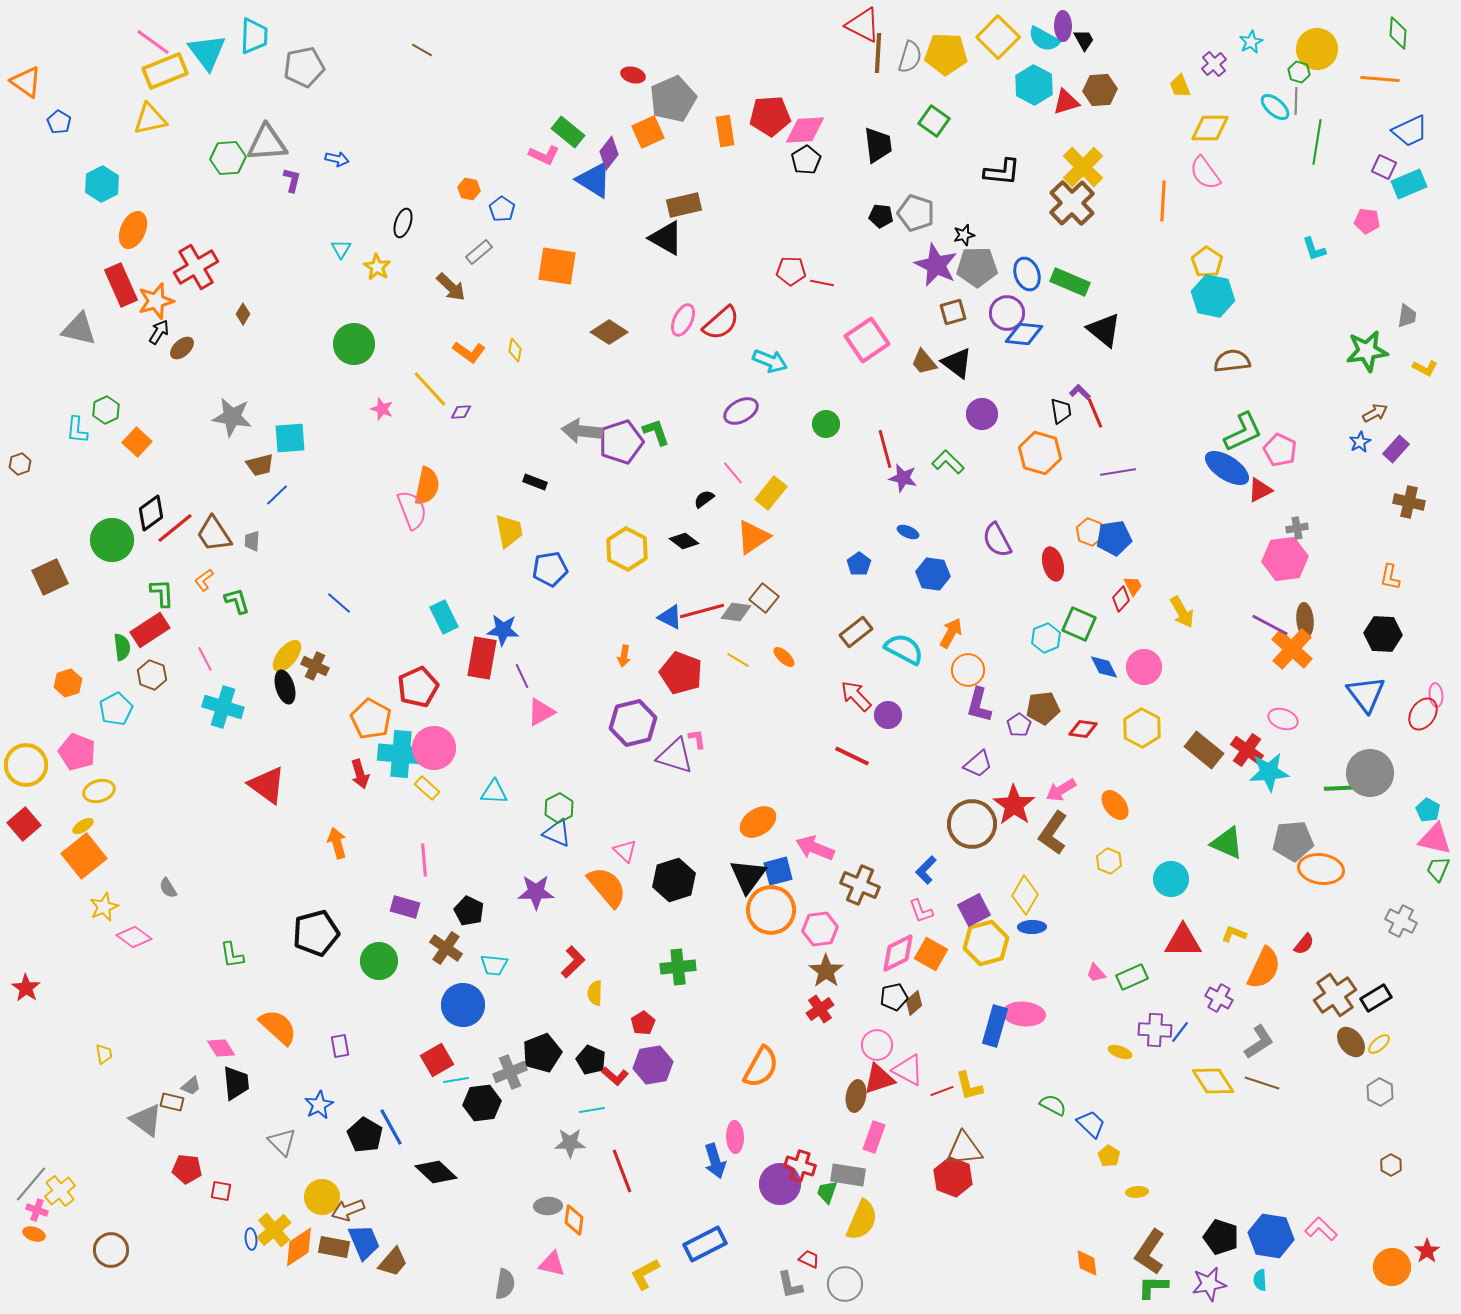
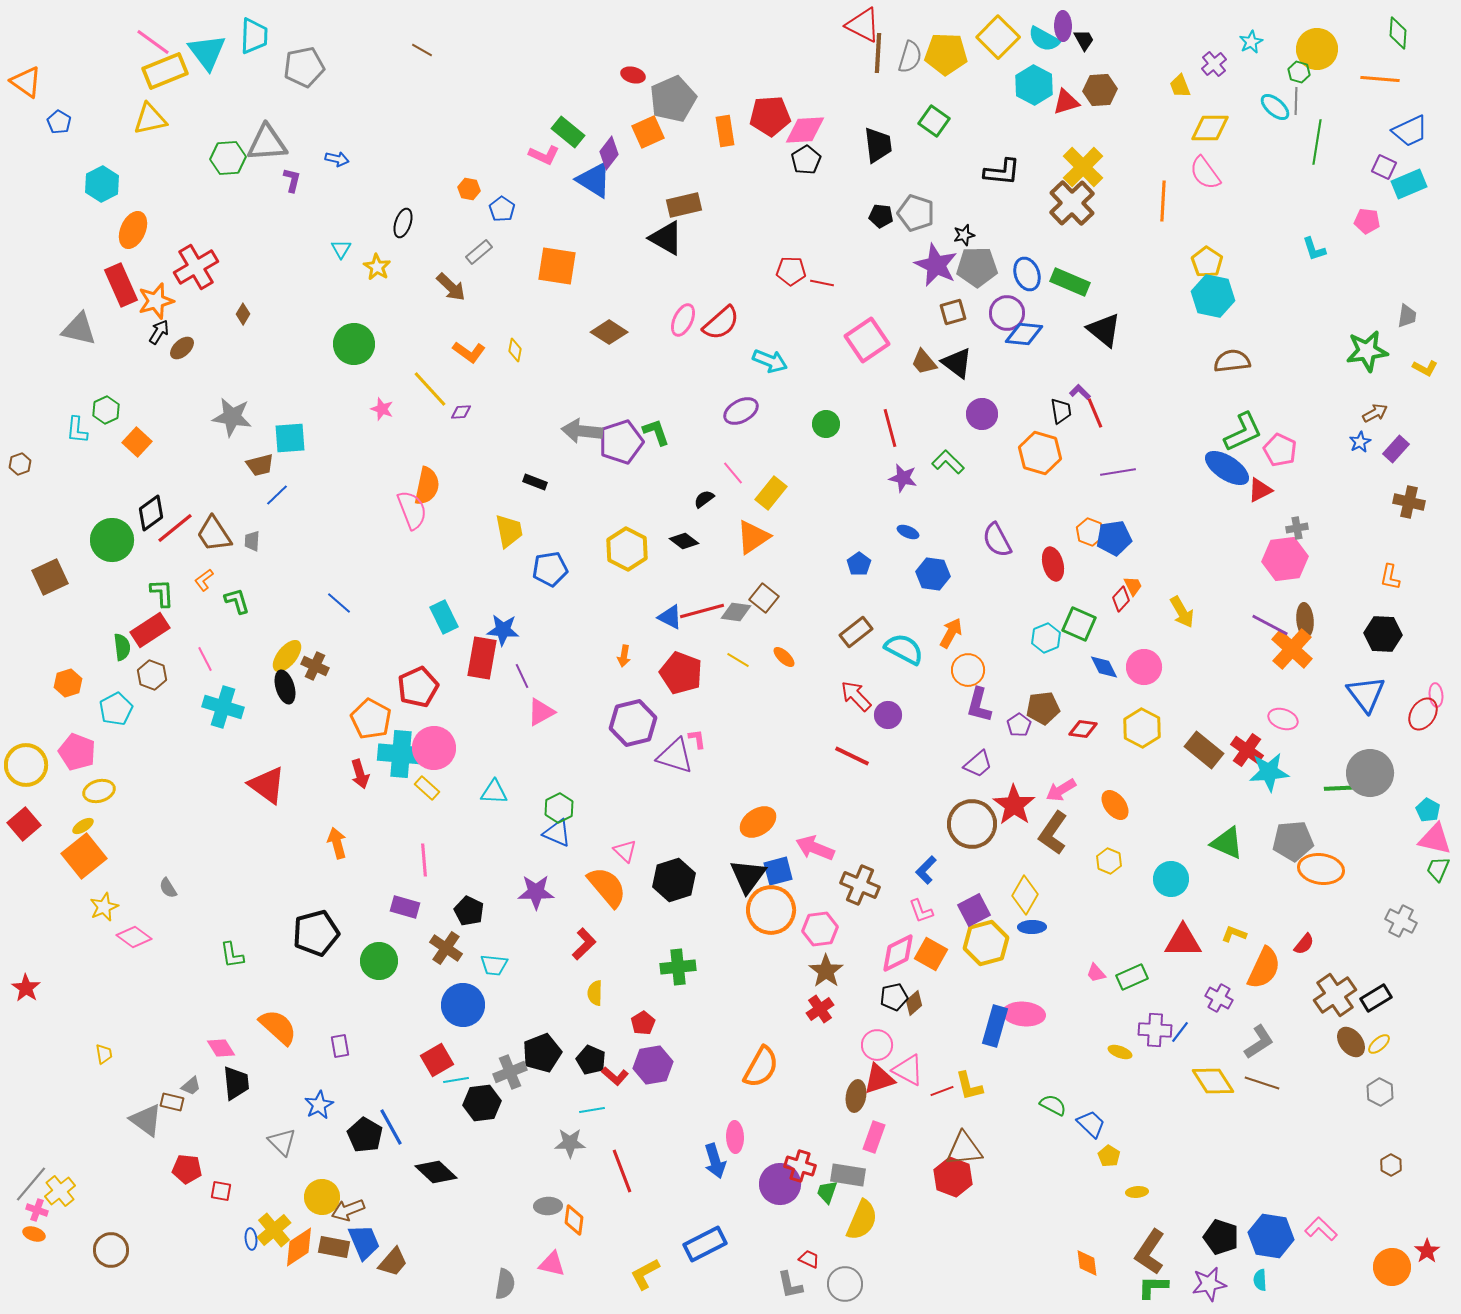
red line at (885, 449): moved 5 px right, 21 px up
red L-shape at (573, 962): moved 11 px right, 18 px up
